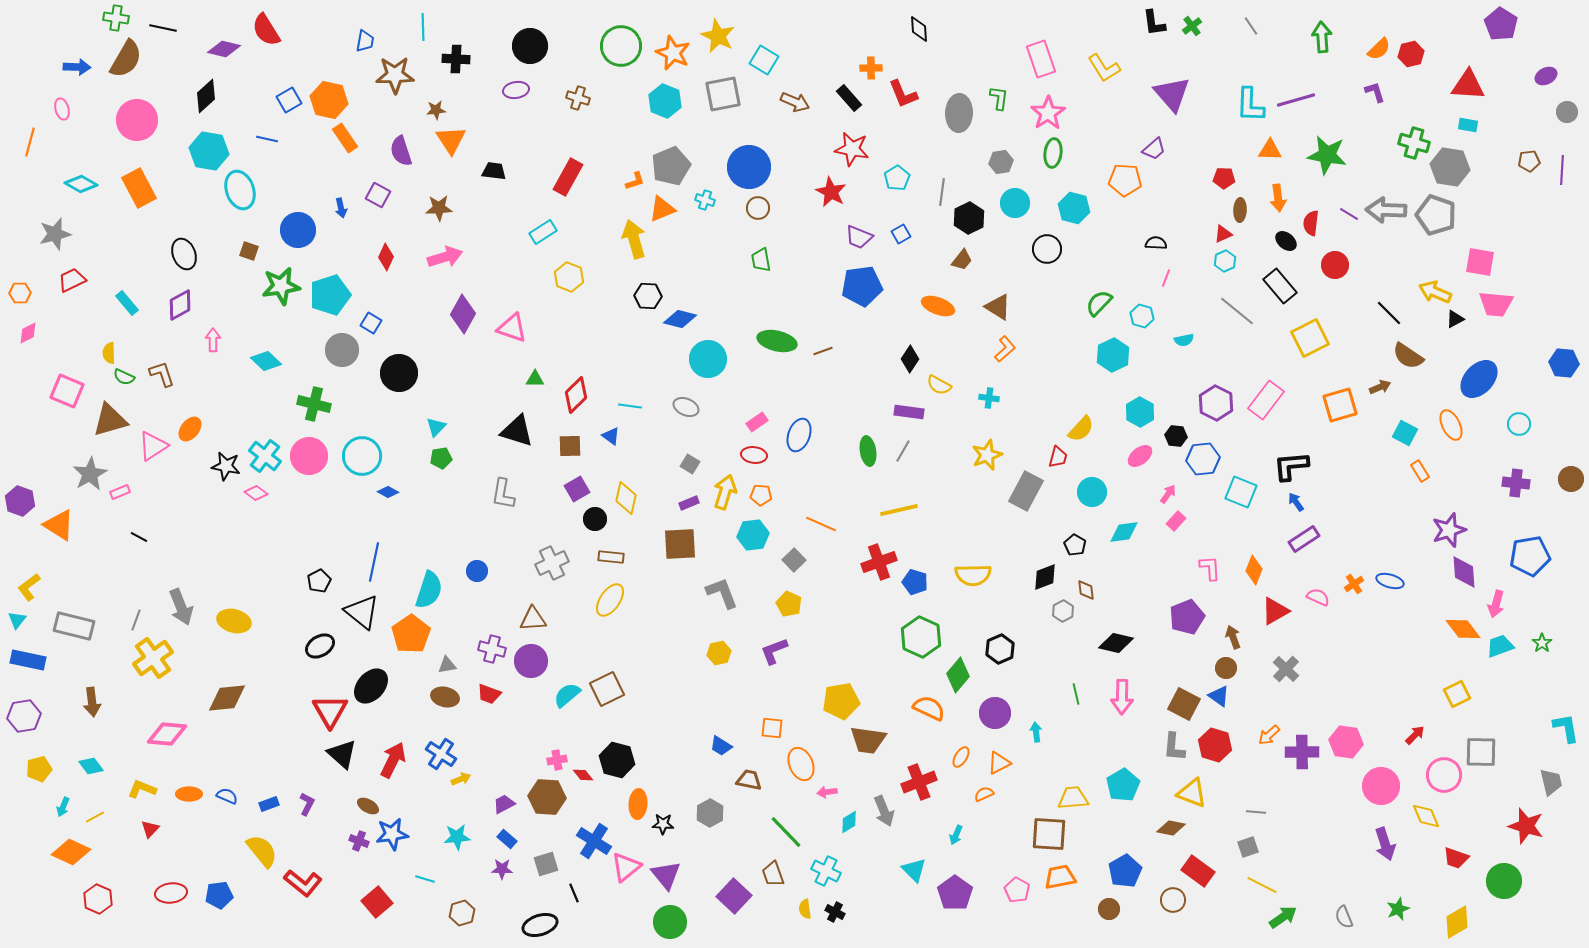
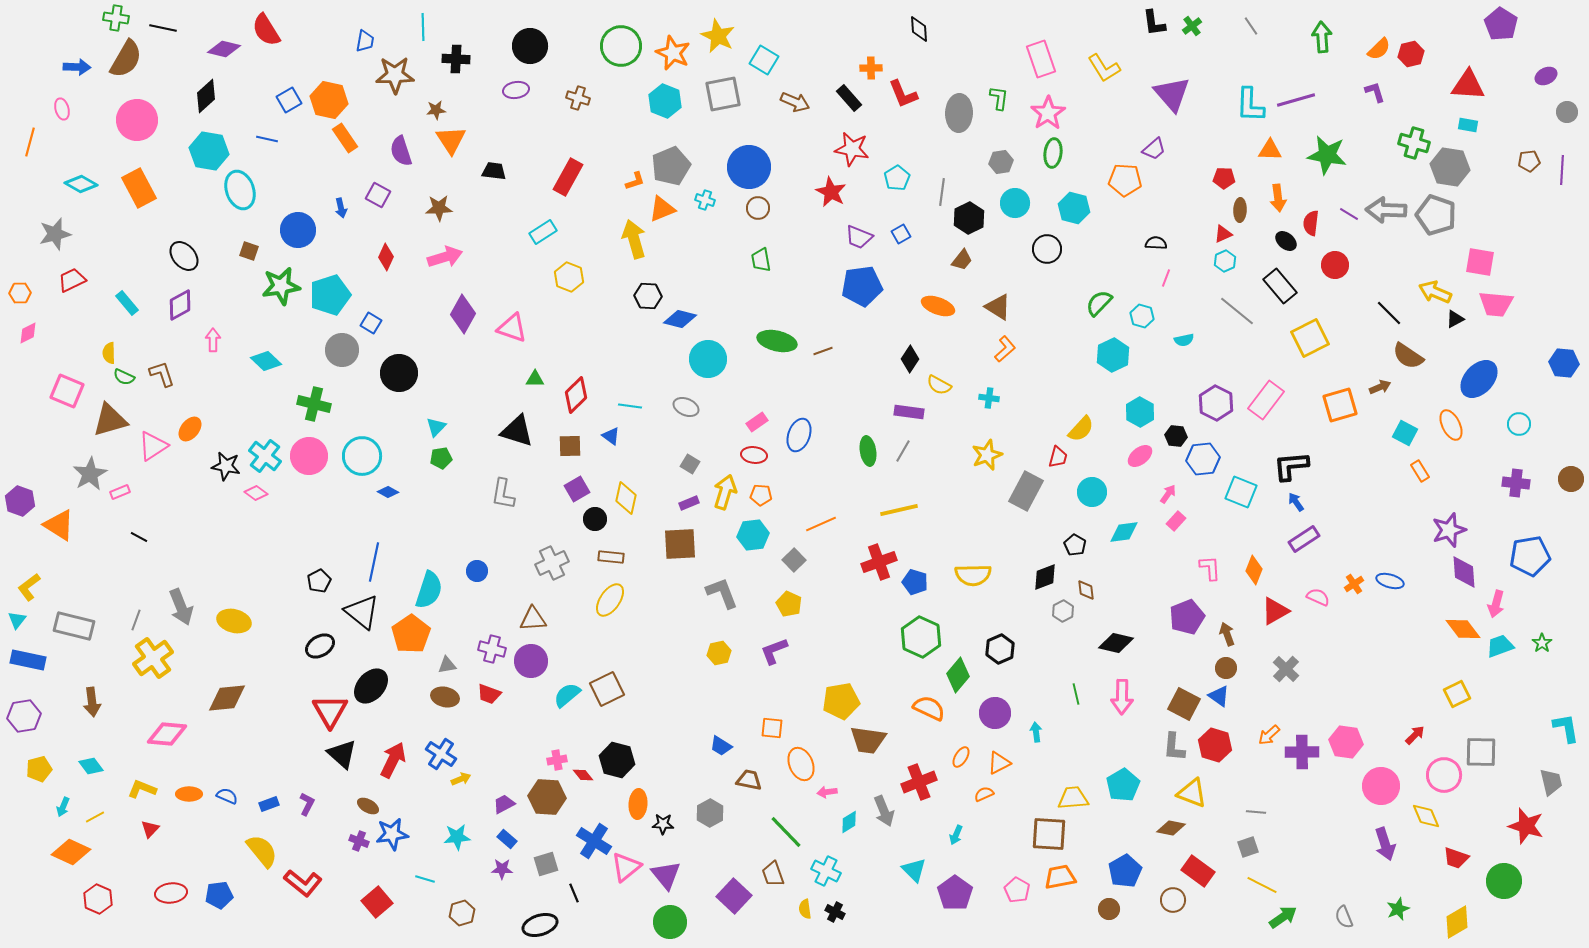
black ellipse at (184, 254): moved 2 px down; rotated 20 degrees counterclockwise
orange line at (821, 524): rotated 48 degrees counterclockwise
brown arrow at (1233, 637): moved 6 px left, 3 px up
